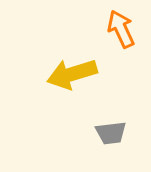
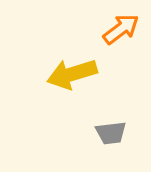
orange arrow: rotated 78 degrees clockwise
